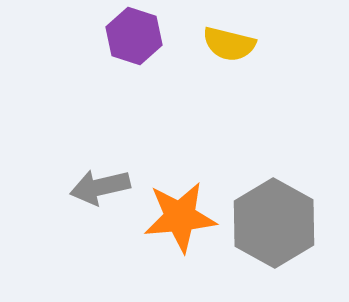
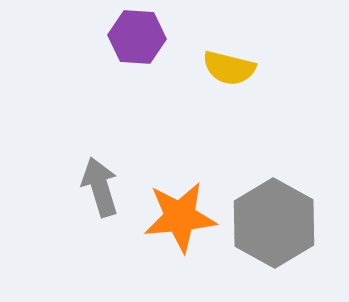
purple hexagon: moved 3 px right, 1 px down; rotated 14 degrees counterclockwise
yellow semicircle: moved 24 px down
gray arrow: rotated 86 degrees clockwise
